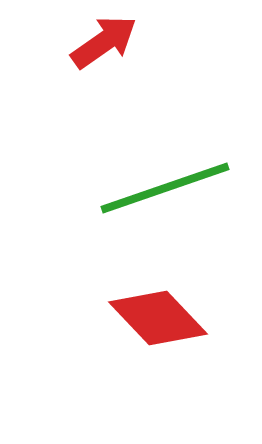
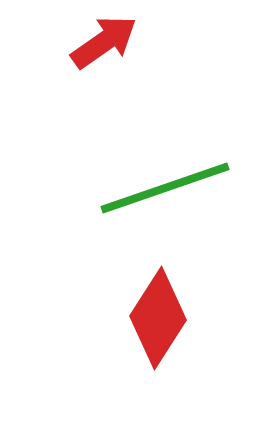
red diamond: rotated 76 degrees clockwise
